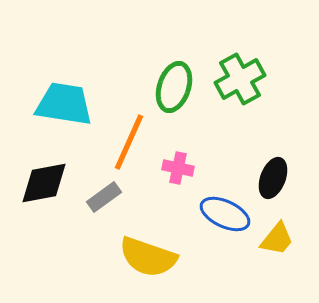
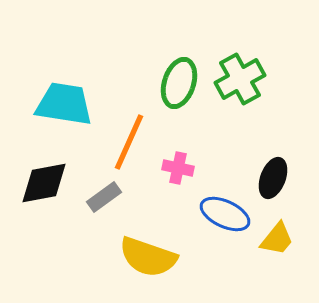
green ellipse: moved 5 px right, 4 px up
